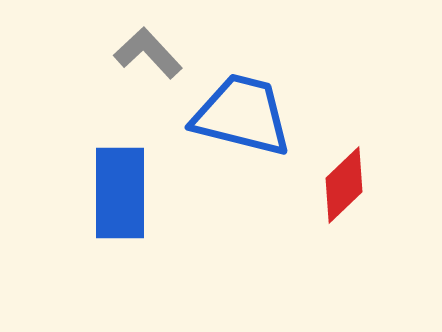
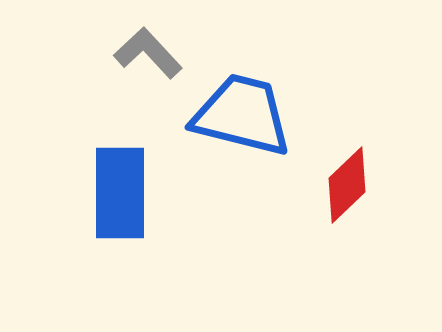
red diamond: moved 3 px right
